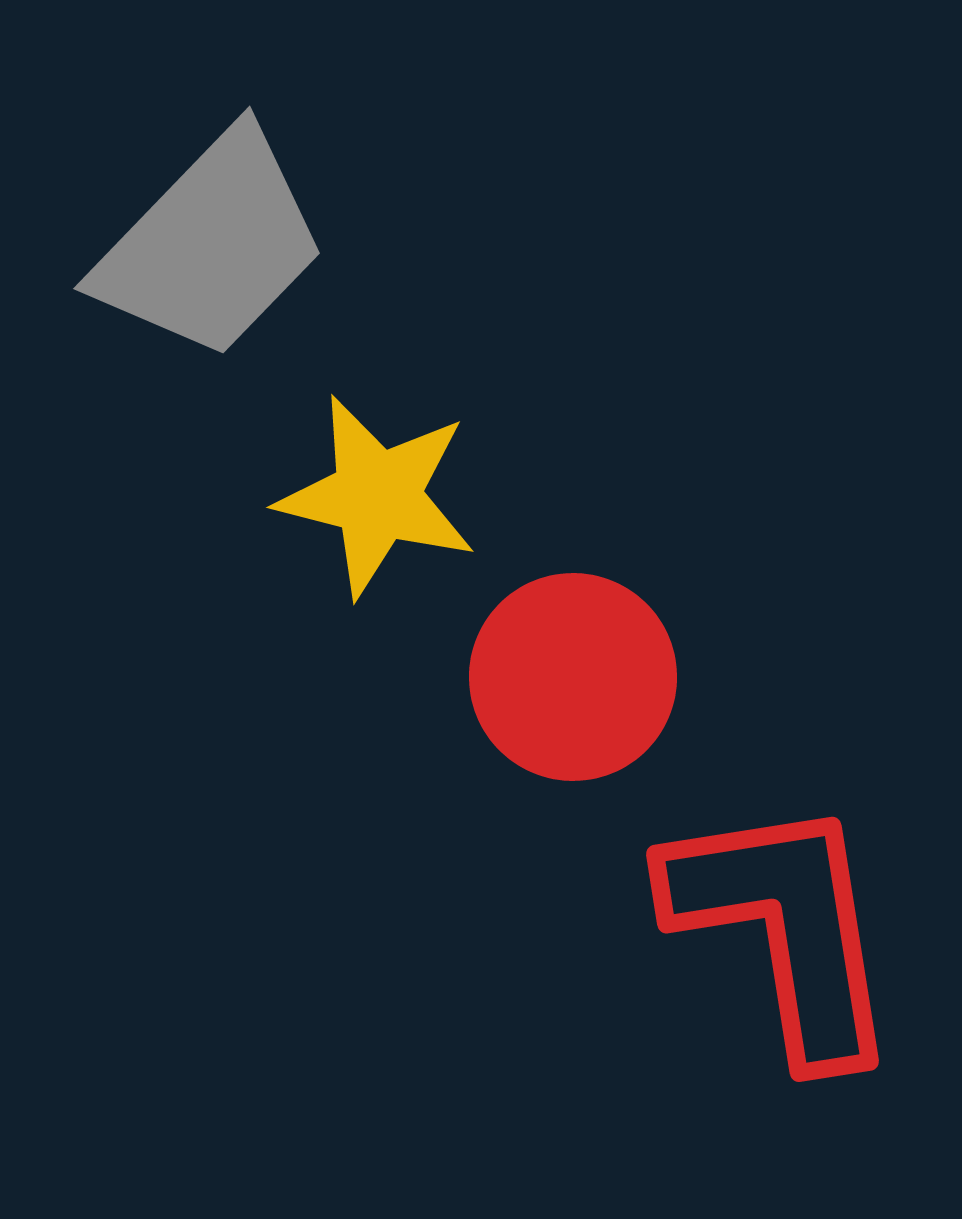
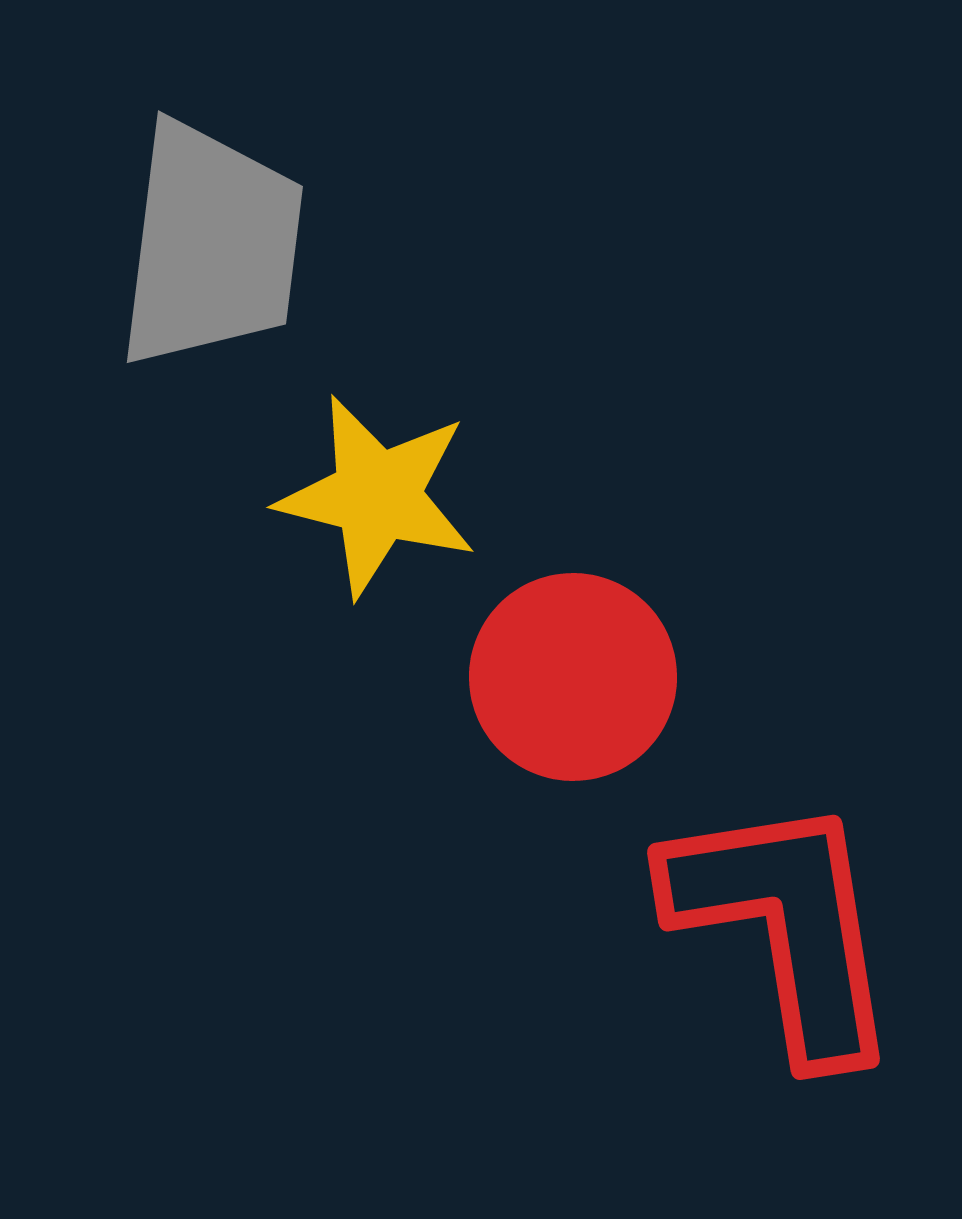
gray trapezoid: rotated 37 degrees counterclockwise
red L-shape: moved 1 px right, 2 px up
